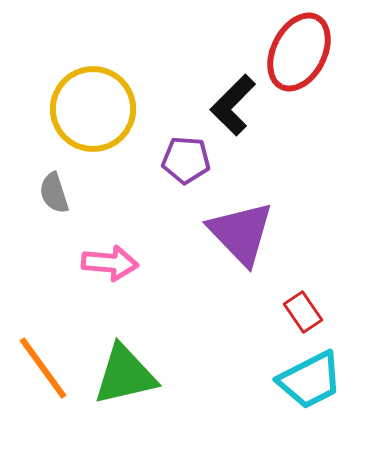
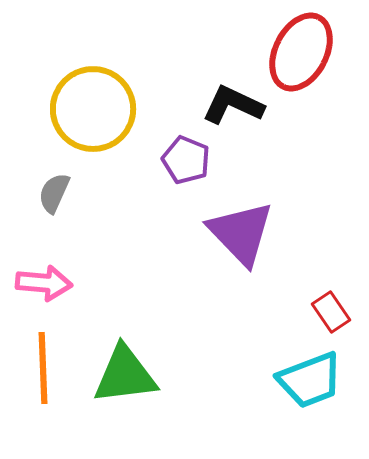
red ellipse: moved 2 px right
black L-shape: rotated 70 degrees clockwise
purple pentagon: rotated 18 degrees clockwise
gray semicircle: rotated 42 degrees clockwise
pink arrow: moved 66 px left, 20 px down
red rectangle: moved 28 px right
orange line: rotated 34 degrees clockwise
green triangle: rotated 6 degrees clockwise
cyan trapezoid: rotated 6 degrees clockwise
